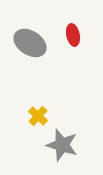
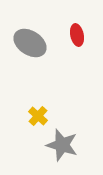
red ellipse: moved 4 px right
